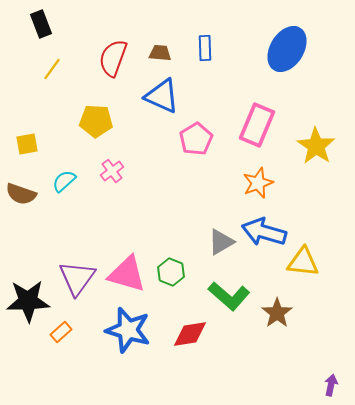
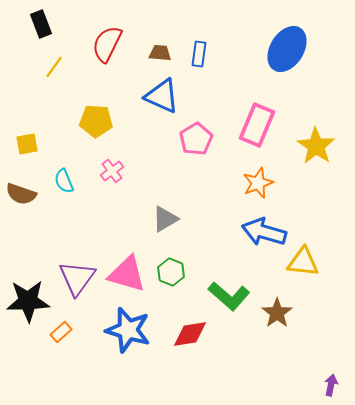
blue rectangle: moved 6 px left, 6 px down; rotated 10 degrees clockwise
red semicircle: moved 6 px left, 14 px up; rotated 6 degrees clockwise
yellow line: moved 2 px right, 2 px up
cyan semicircle: rotated 70 degrees counterclockwise
gray triangle: moved 56 px left, 23 px up
